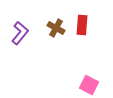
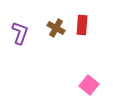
purple L-shape: rotated 20 degrees counterclockwise
pink square: rotated 12 degrees clockwise
